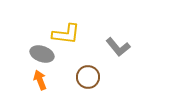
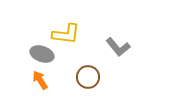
orange arrow: rotated 12 degrees counterclockwise
